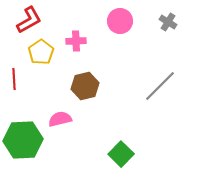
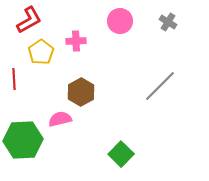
brown hexagon: moved 4 px left, 6 px down; rotated 16 degrees counterclockwise
